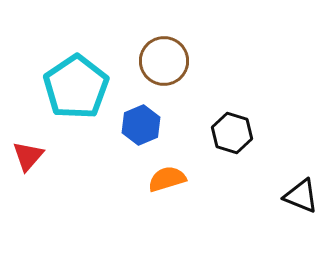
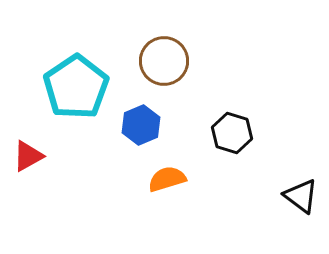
red triangle: rotated 20 degrees clockwise
black triangle: rotated 15 degrees clockwise
